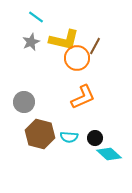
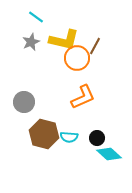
brown hexagon: moved 4 px right
black circle: moved 2 px right
